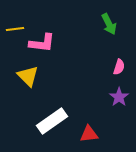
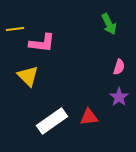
red triangle: moved 17 px up
